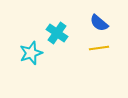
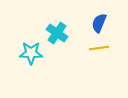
blue semicircle: rotated 72 degrees clockwise
cyan star: rotated 20 degrees clockwise
